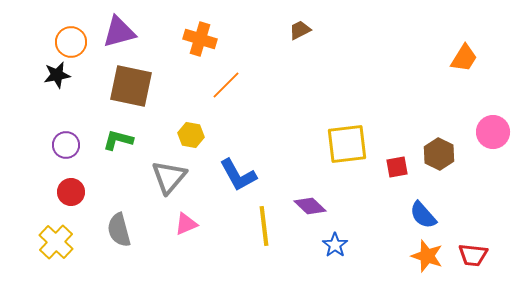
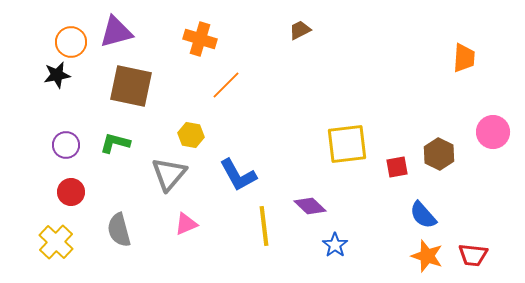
purple triangle: moved 3 px left
orange trapezoid: rotated 28 degrees counterclockwise
green L-shape: moved 3 px left, 3 px down
gray triangle: moved 3 px up
